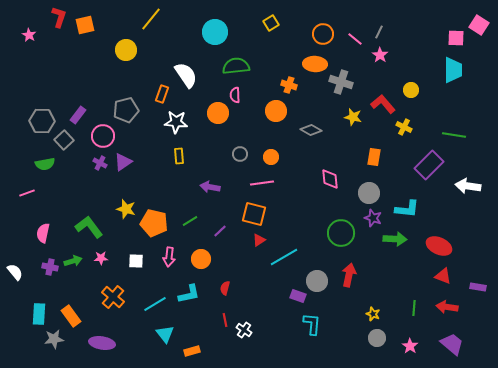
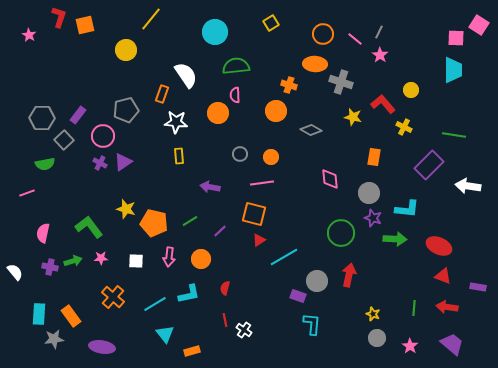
gray hexagon at (42, 121): moved 3 px up
purple ellipse at (102, 343): moved 4 px down
